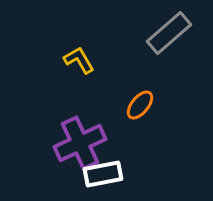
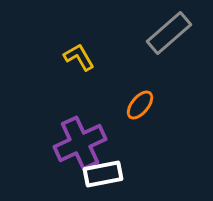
yellow L-shape: moved 3 px up
